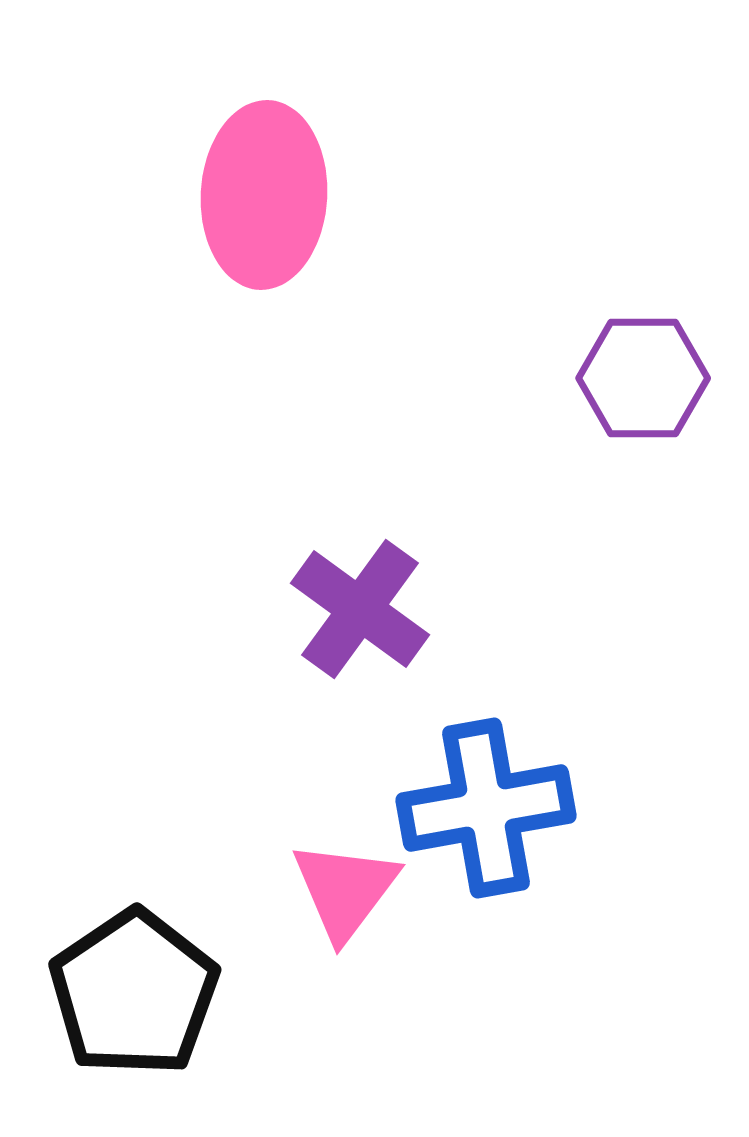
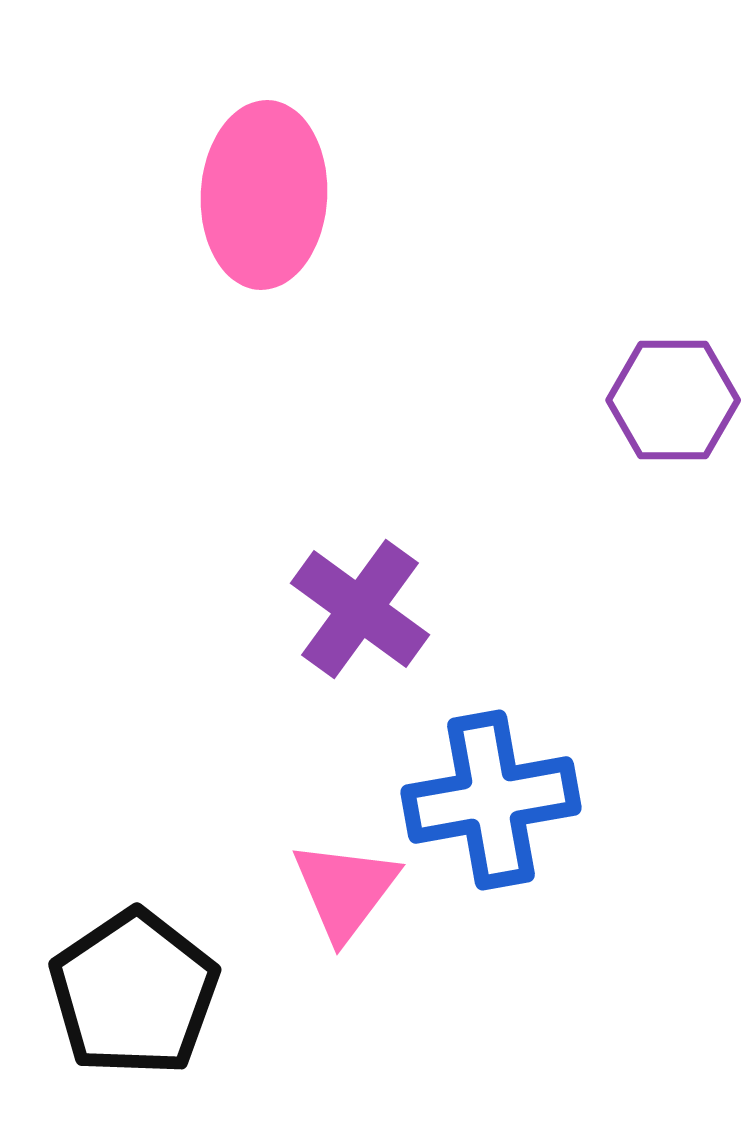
purple hexagon: moved 30 px right, 22 px down
blue cross: moved 5 px right, 8 px up
